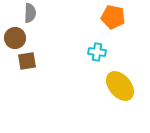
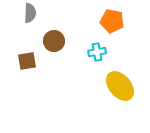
orange pentagon: moved 1 px left, 4 px down
brown circle: moved 39 px right, 3 px down
cyan cross: rotated 18 degrees counterclockwise
